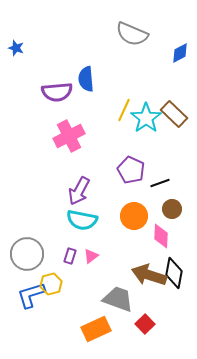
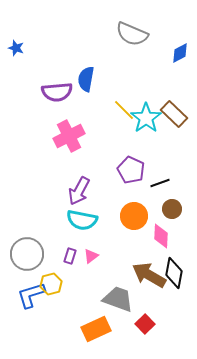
blue semicircle: rotated 15 degrees clockwise
yellow line: rotated 70 degrees counterclockwise
brown arrow: rotated 12 degrees clockwise
